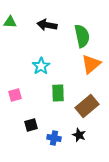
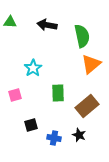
cyan star: moved 8 px left, 2 px down
